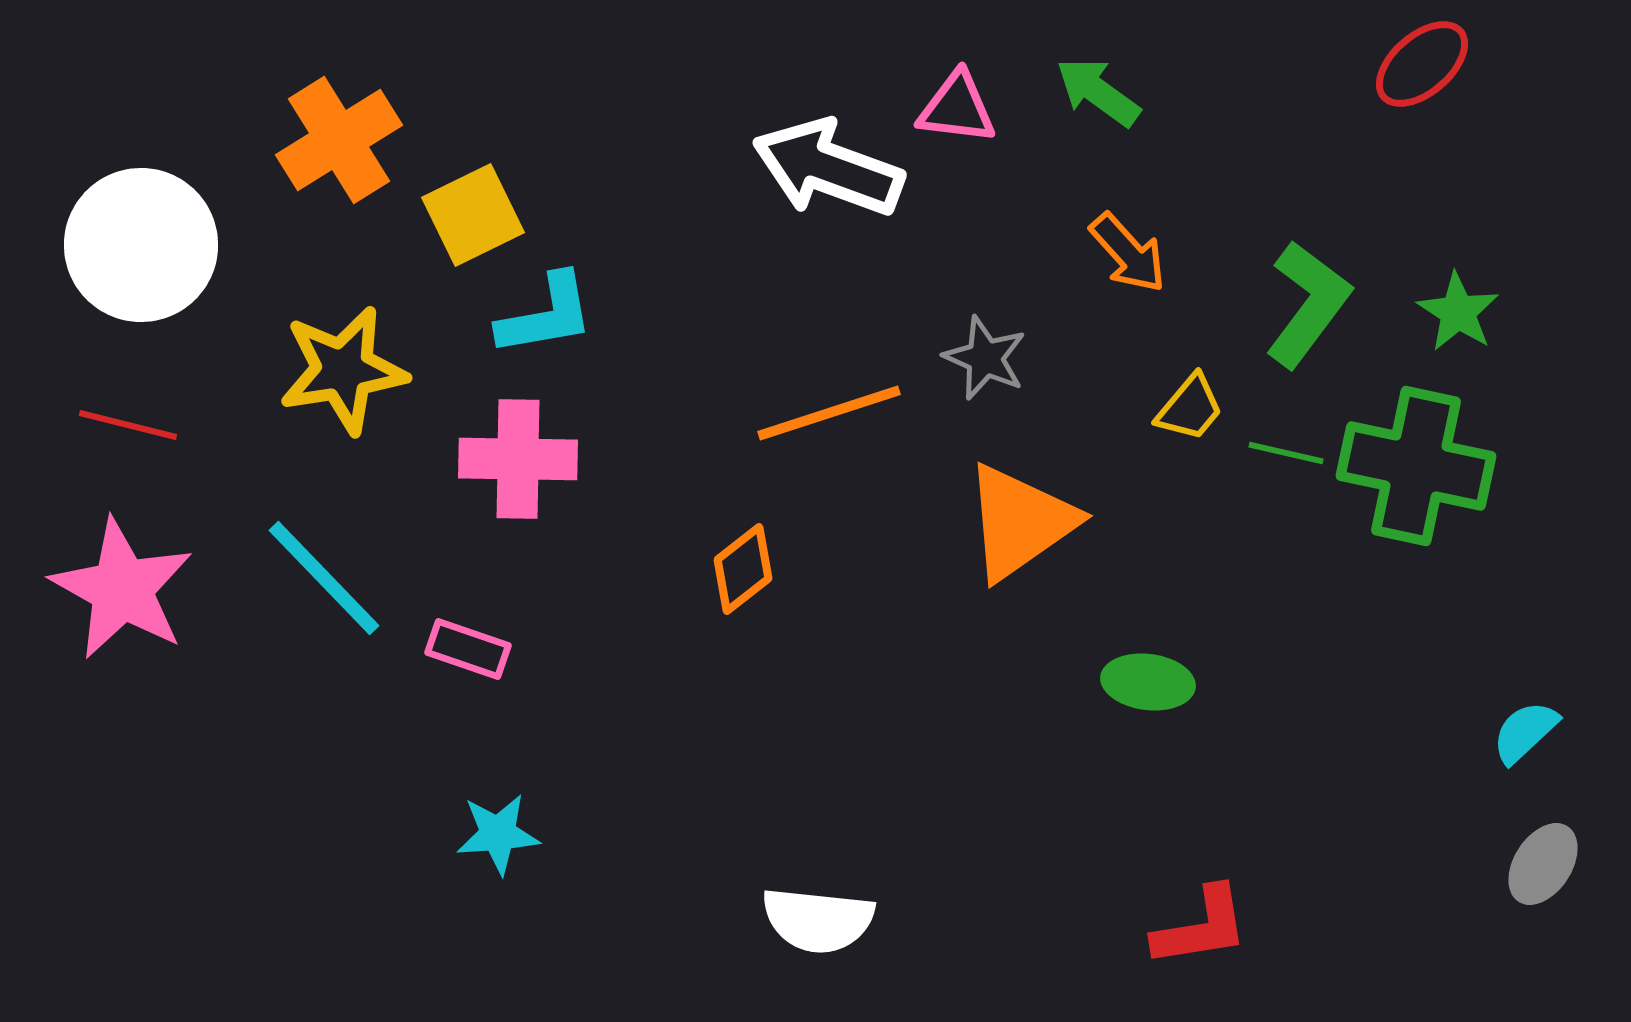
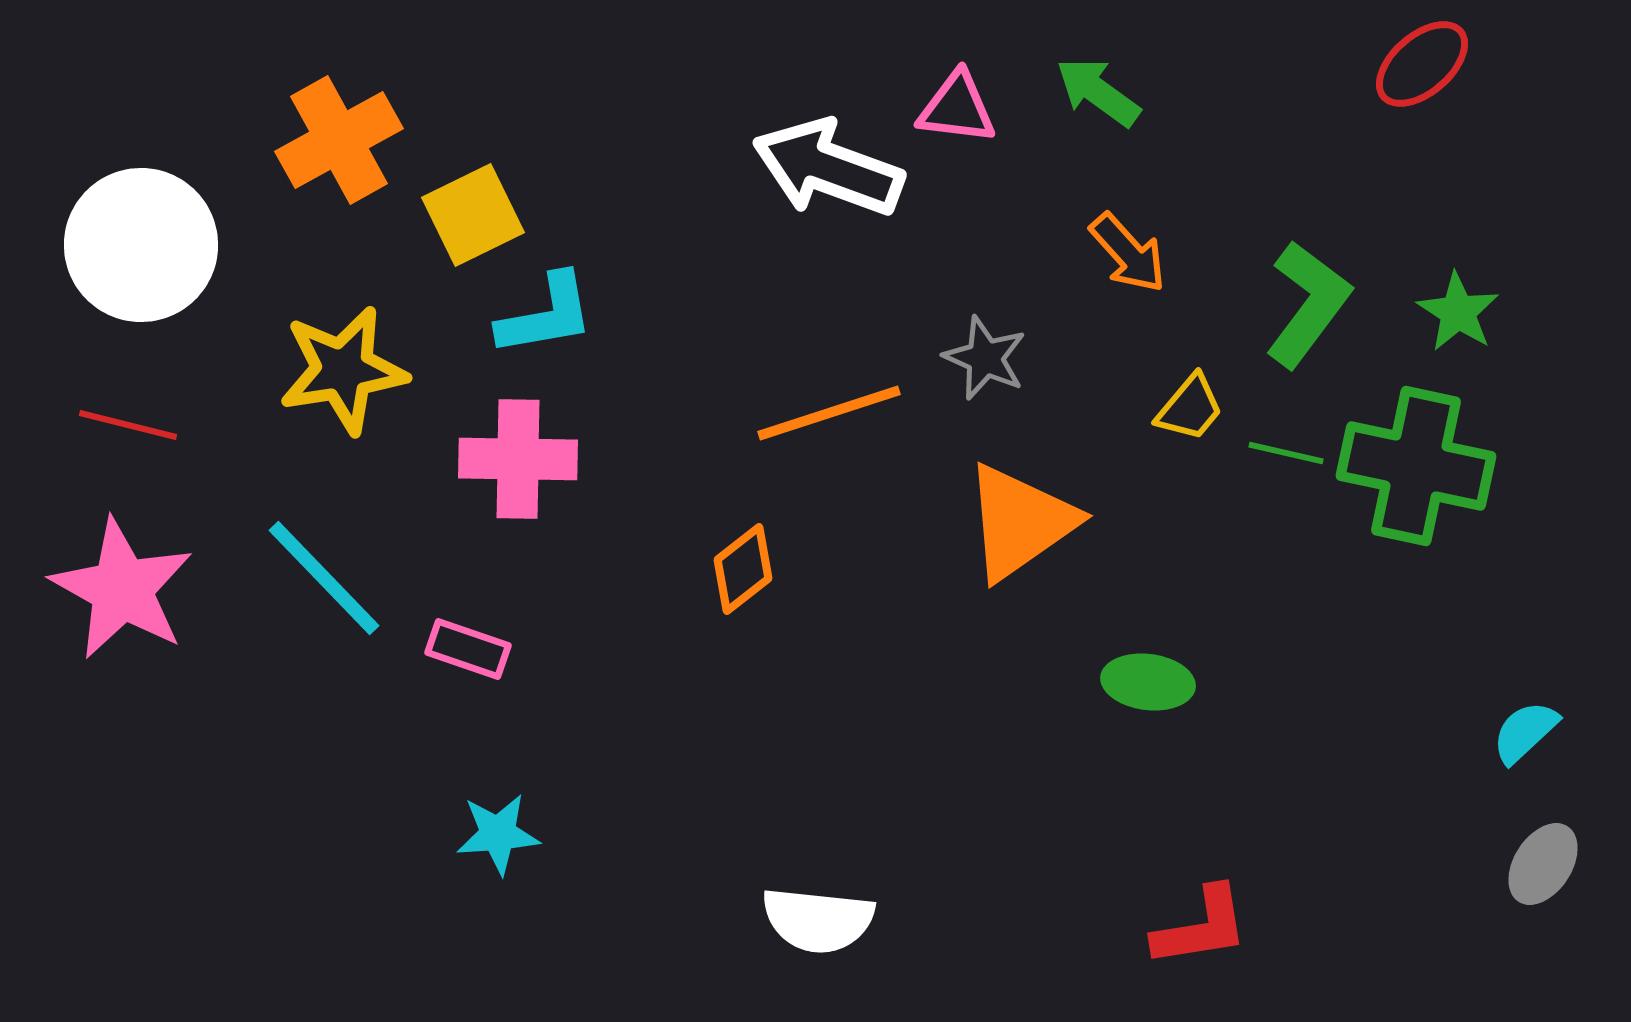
orange cross: rotated 3 degrees clockwise
